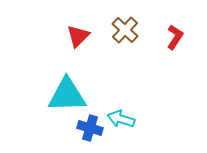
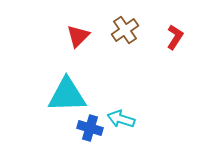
brown cross: rotated 12 degrees clockwise
